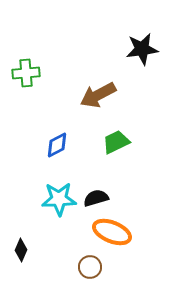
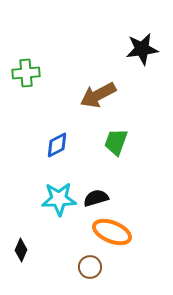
green trapezoid: rotated 44 degrees counterclockwise
